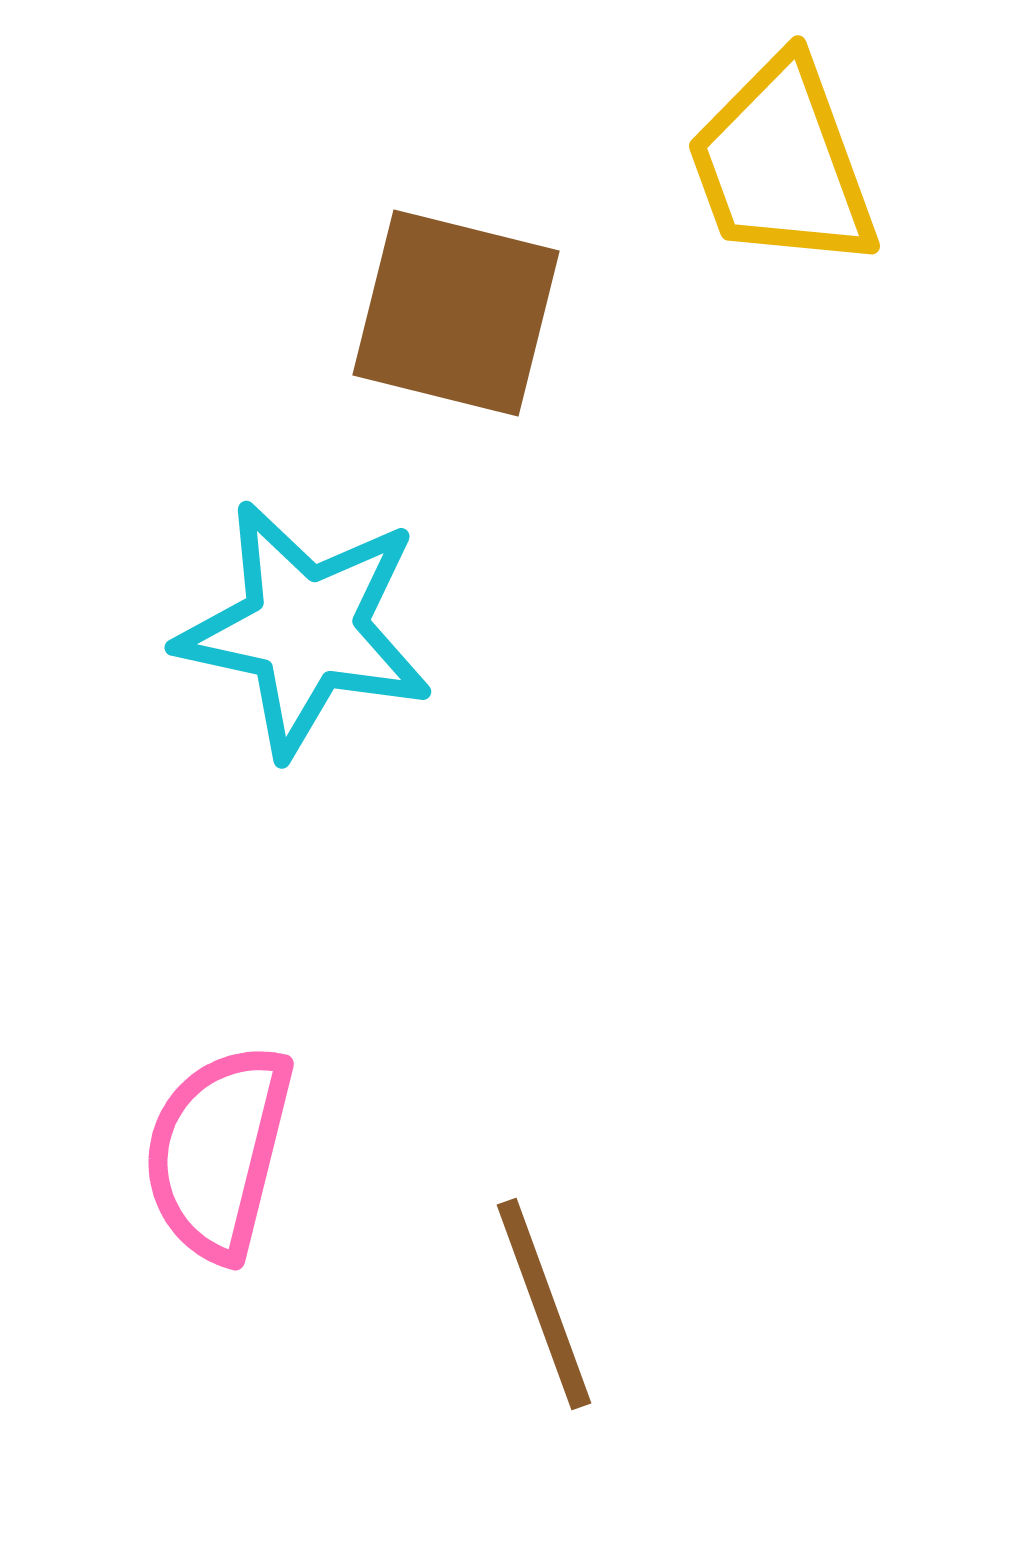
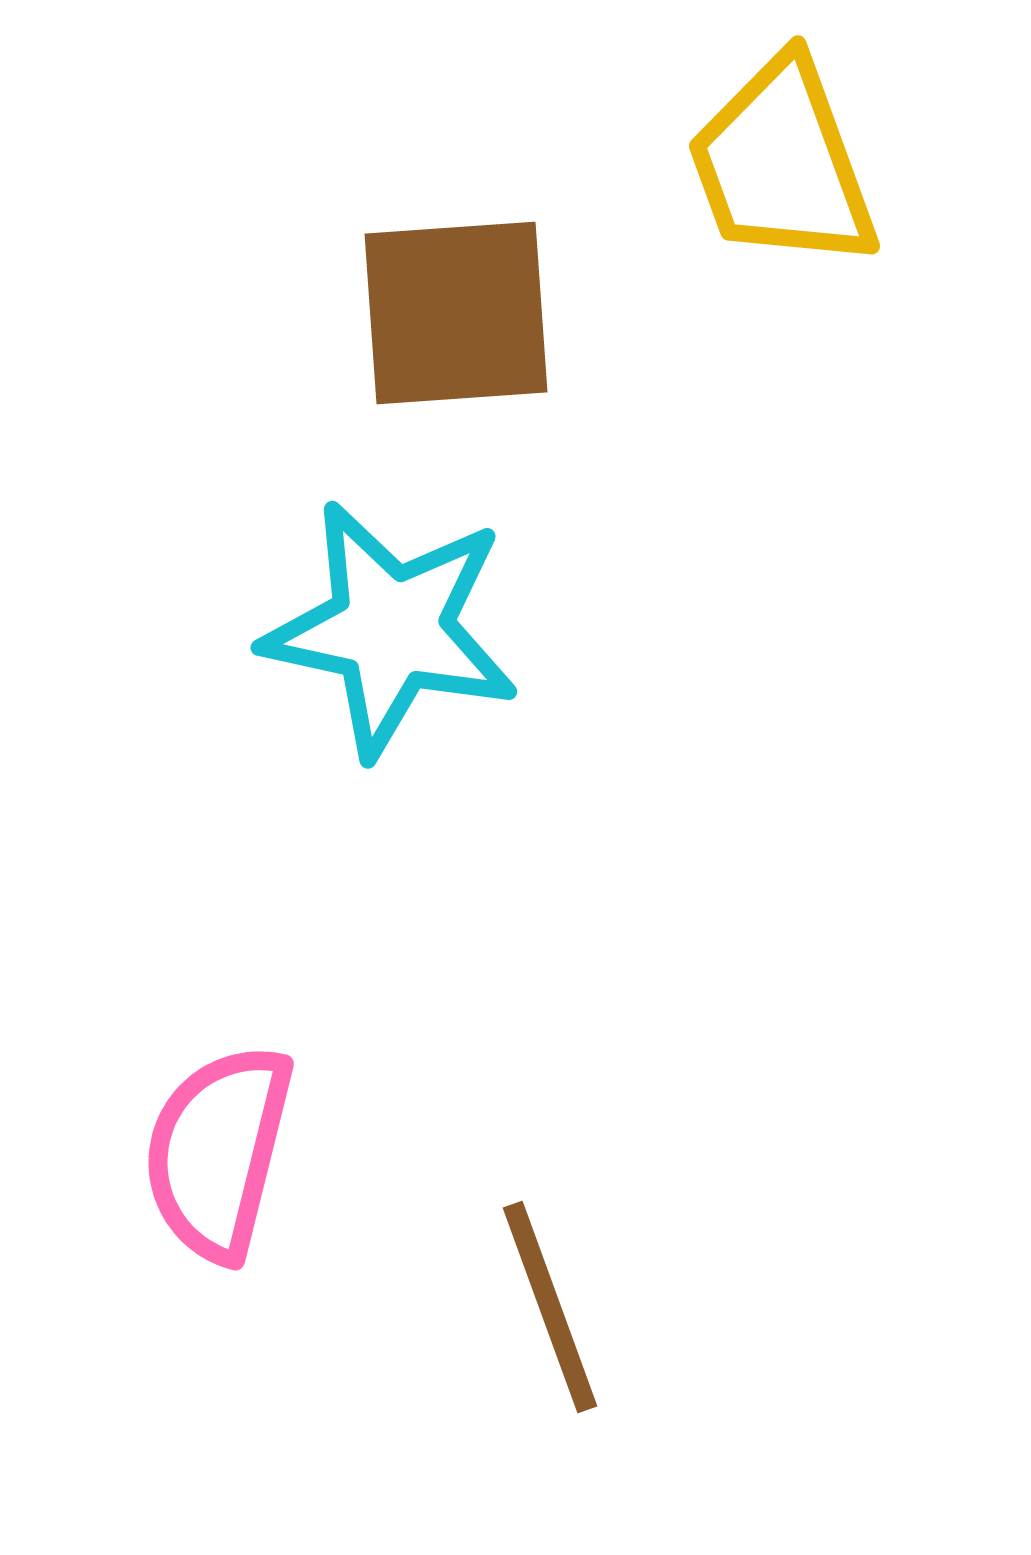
brown square: rotated 18 degrees counterclockwise
cyan star: moved 86 px right
brown line: moved 6 px right, 3 px down
